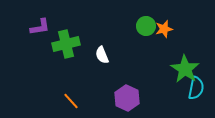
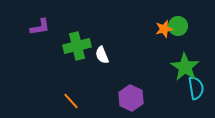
green circle: moved 32 px right
green cross: moved 11 px right, 2 px down
green star: moved 2 px up
cyan semicircle: rotated 20 degrees counterclockwise
purple hexagon: moved 4 px right
